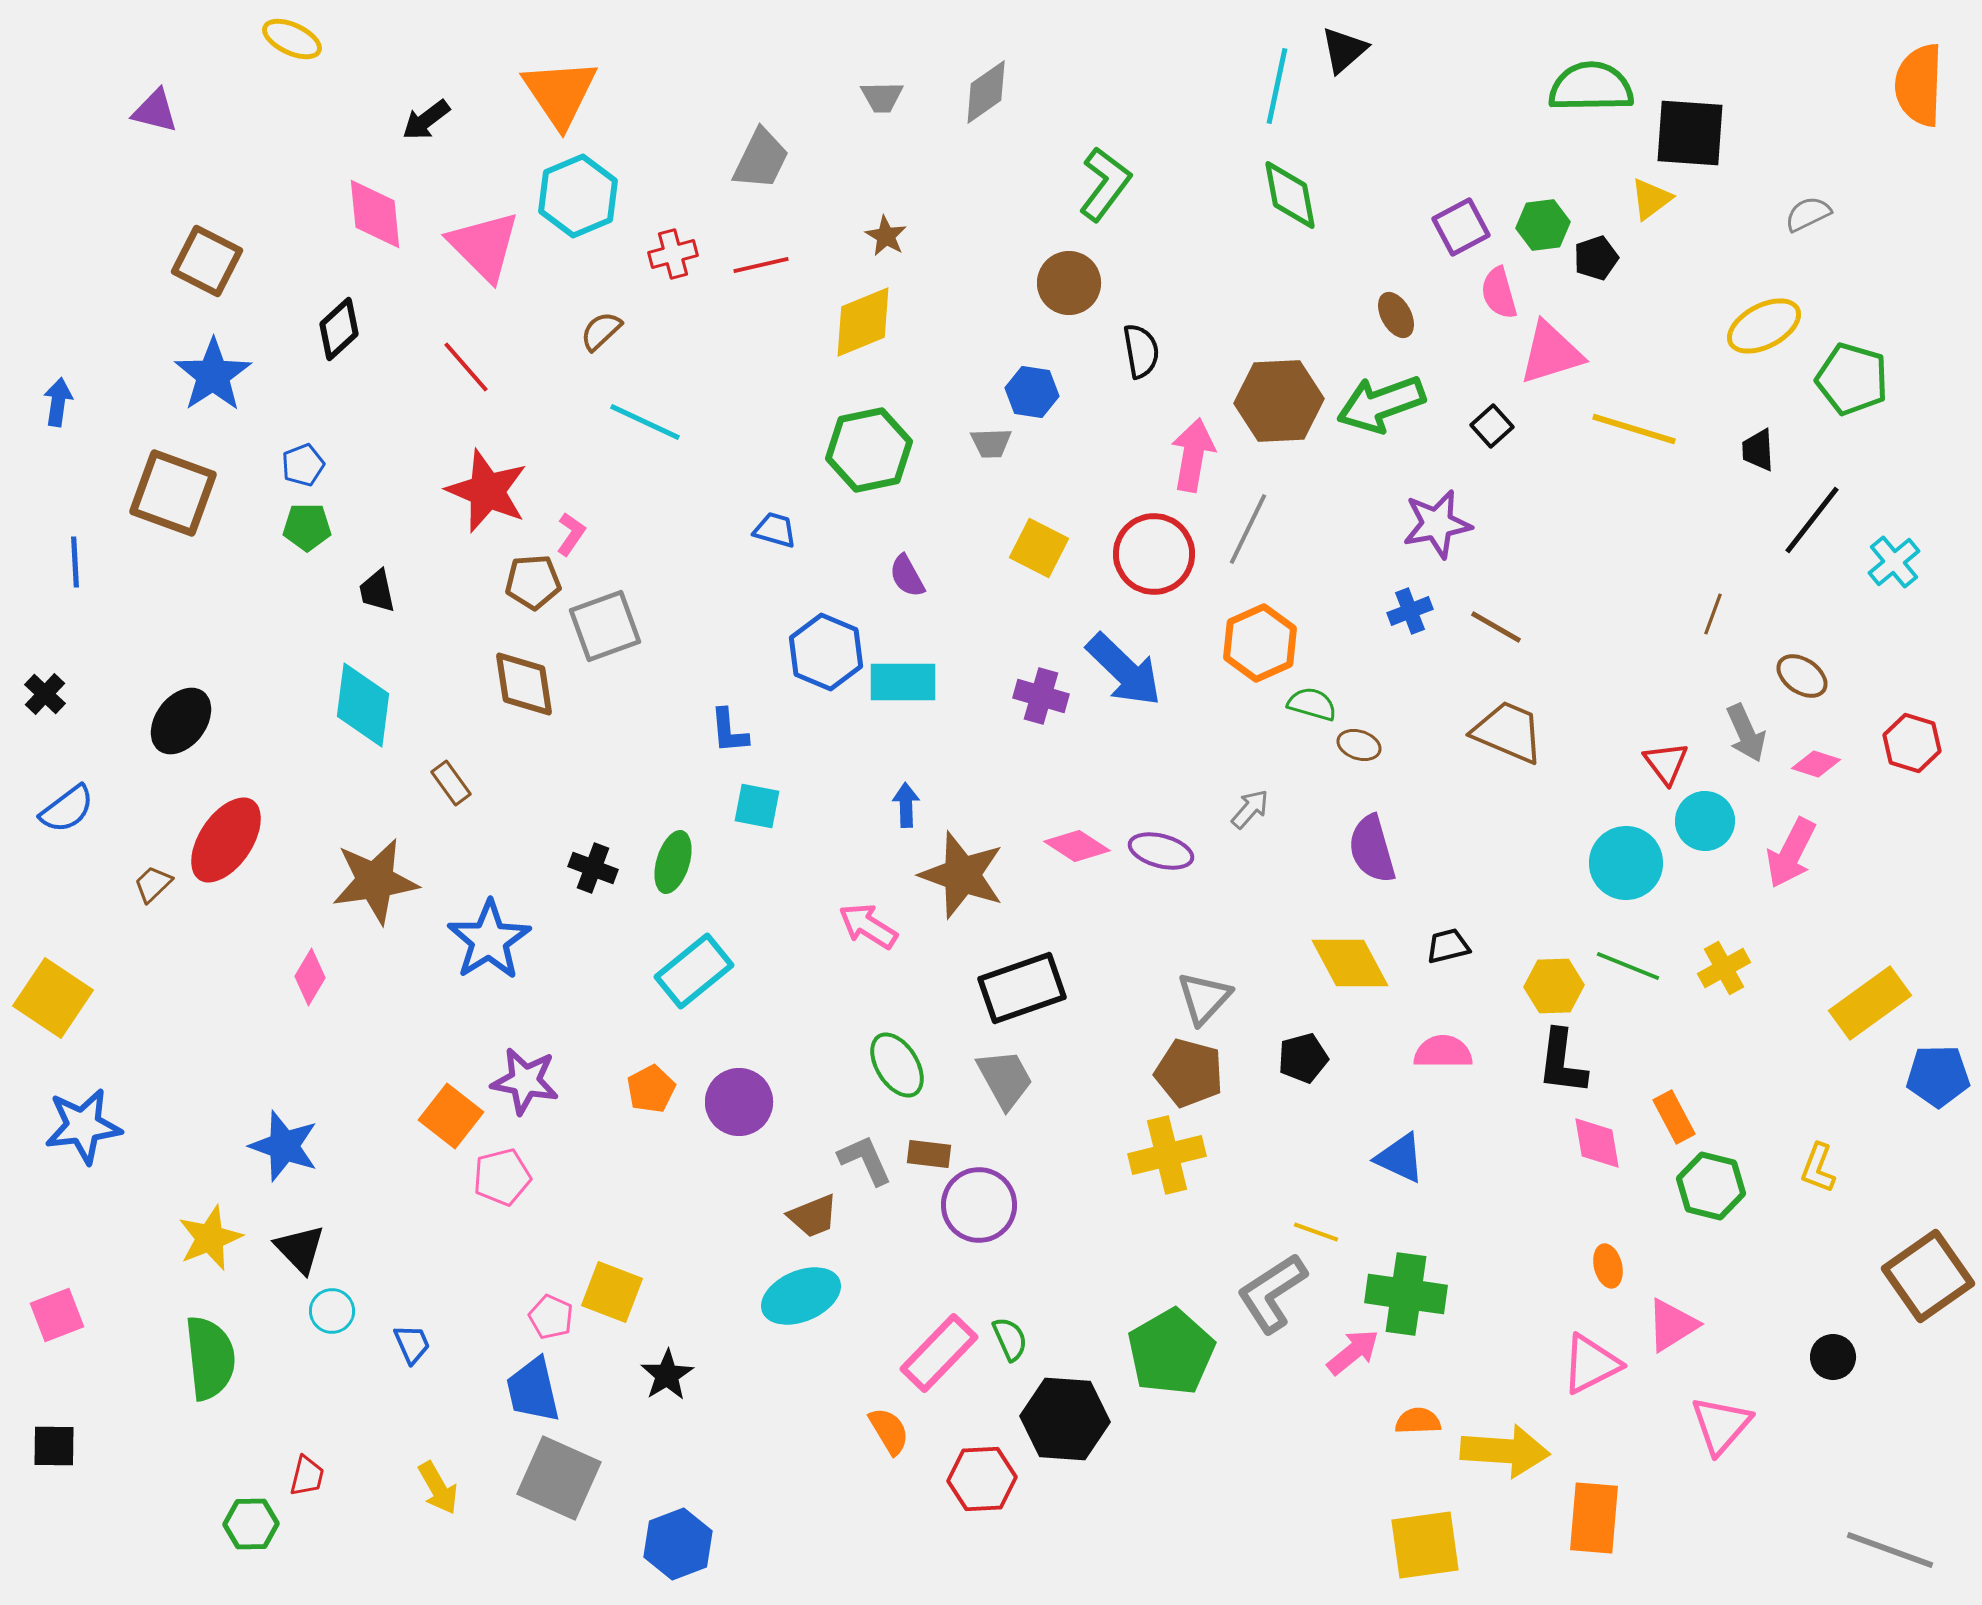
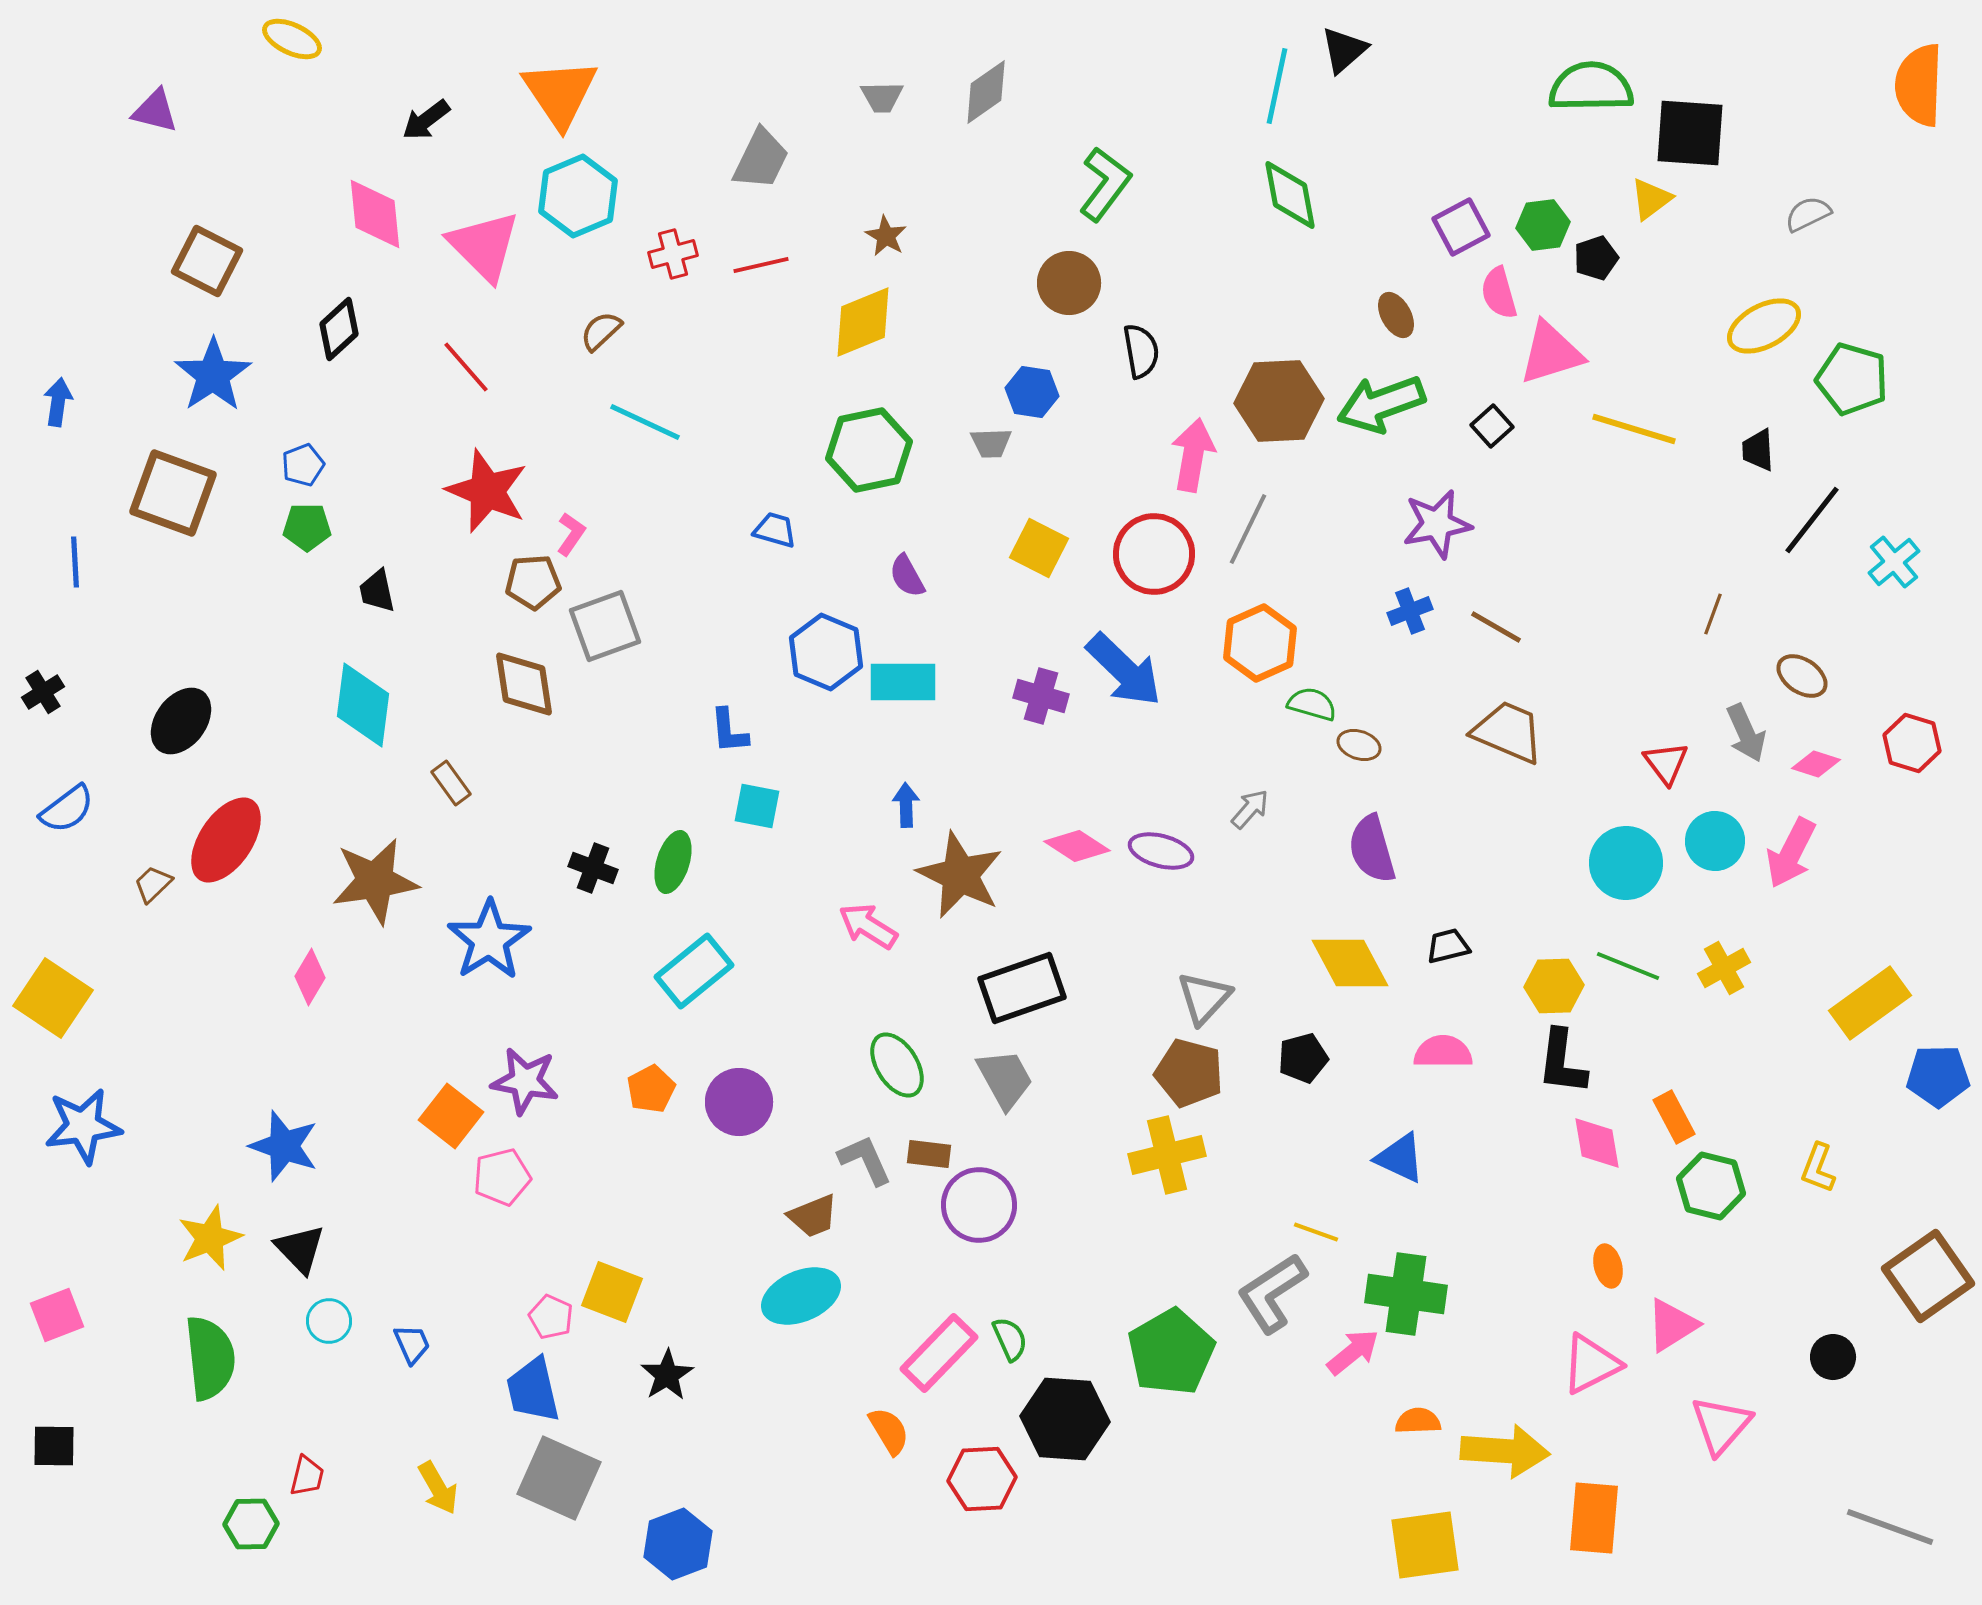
black cross at (45, 694): moved 2 px left, 2 px up; rotated 15 degrees clockwise
cyan circle at (1705, 821): moved 10 px right, 20 px down
brown star at (962, 875): moved 2 px left; rotated 6 degrees clockwise
cyan circle at (332, 1311): moved 3 px left, 10 px down
gray line at (1890, 1550): moved 23 px up
